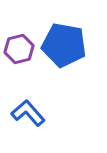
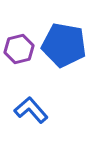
blue L-shape: moved 3 px right, 3 px up
